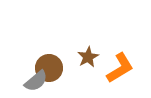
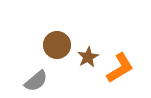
brown circle: moved 8 px right, 23 px up
